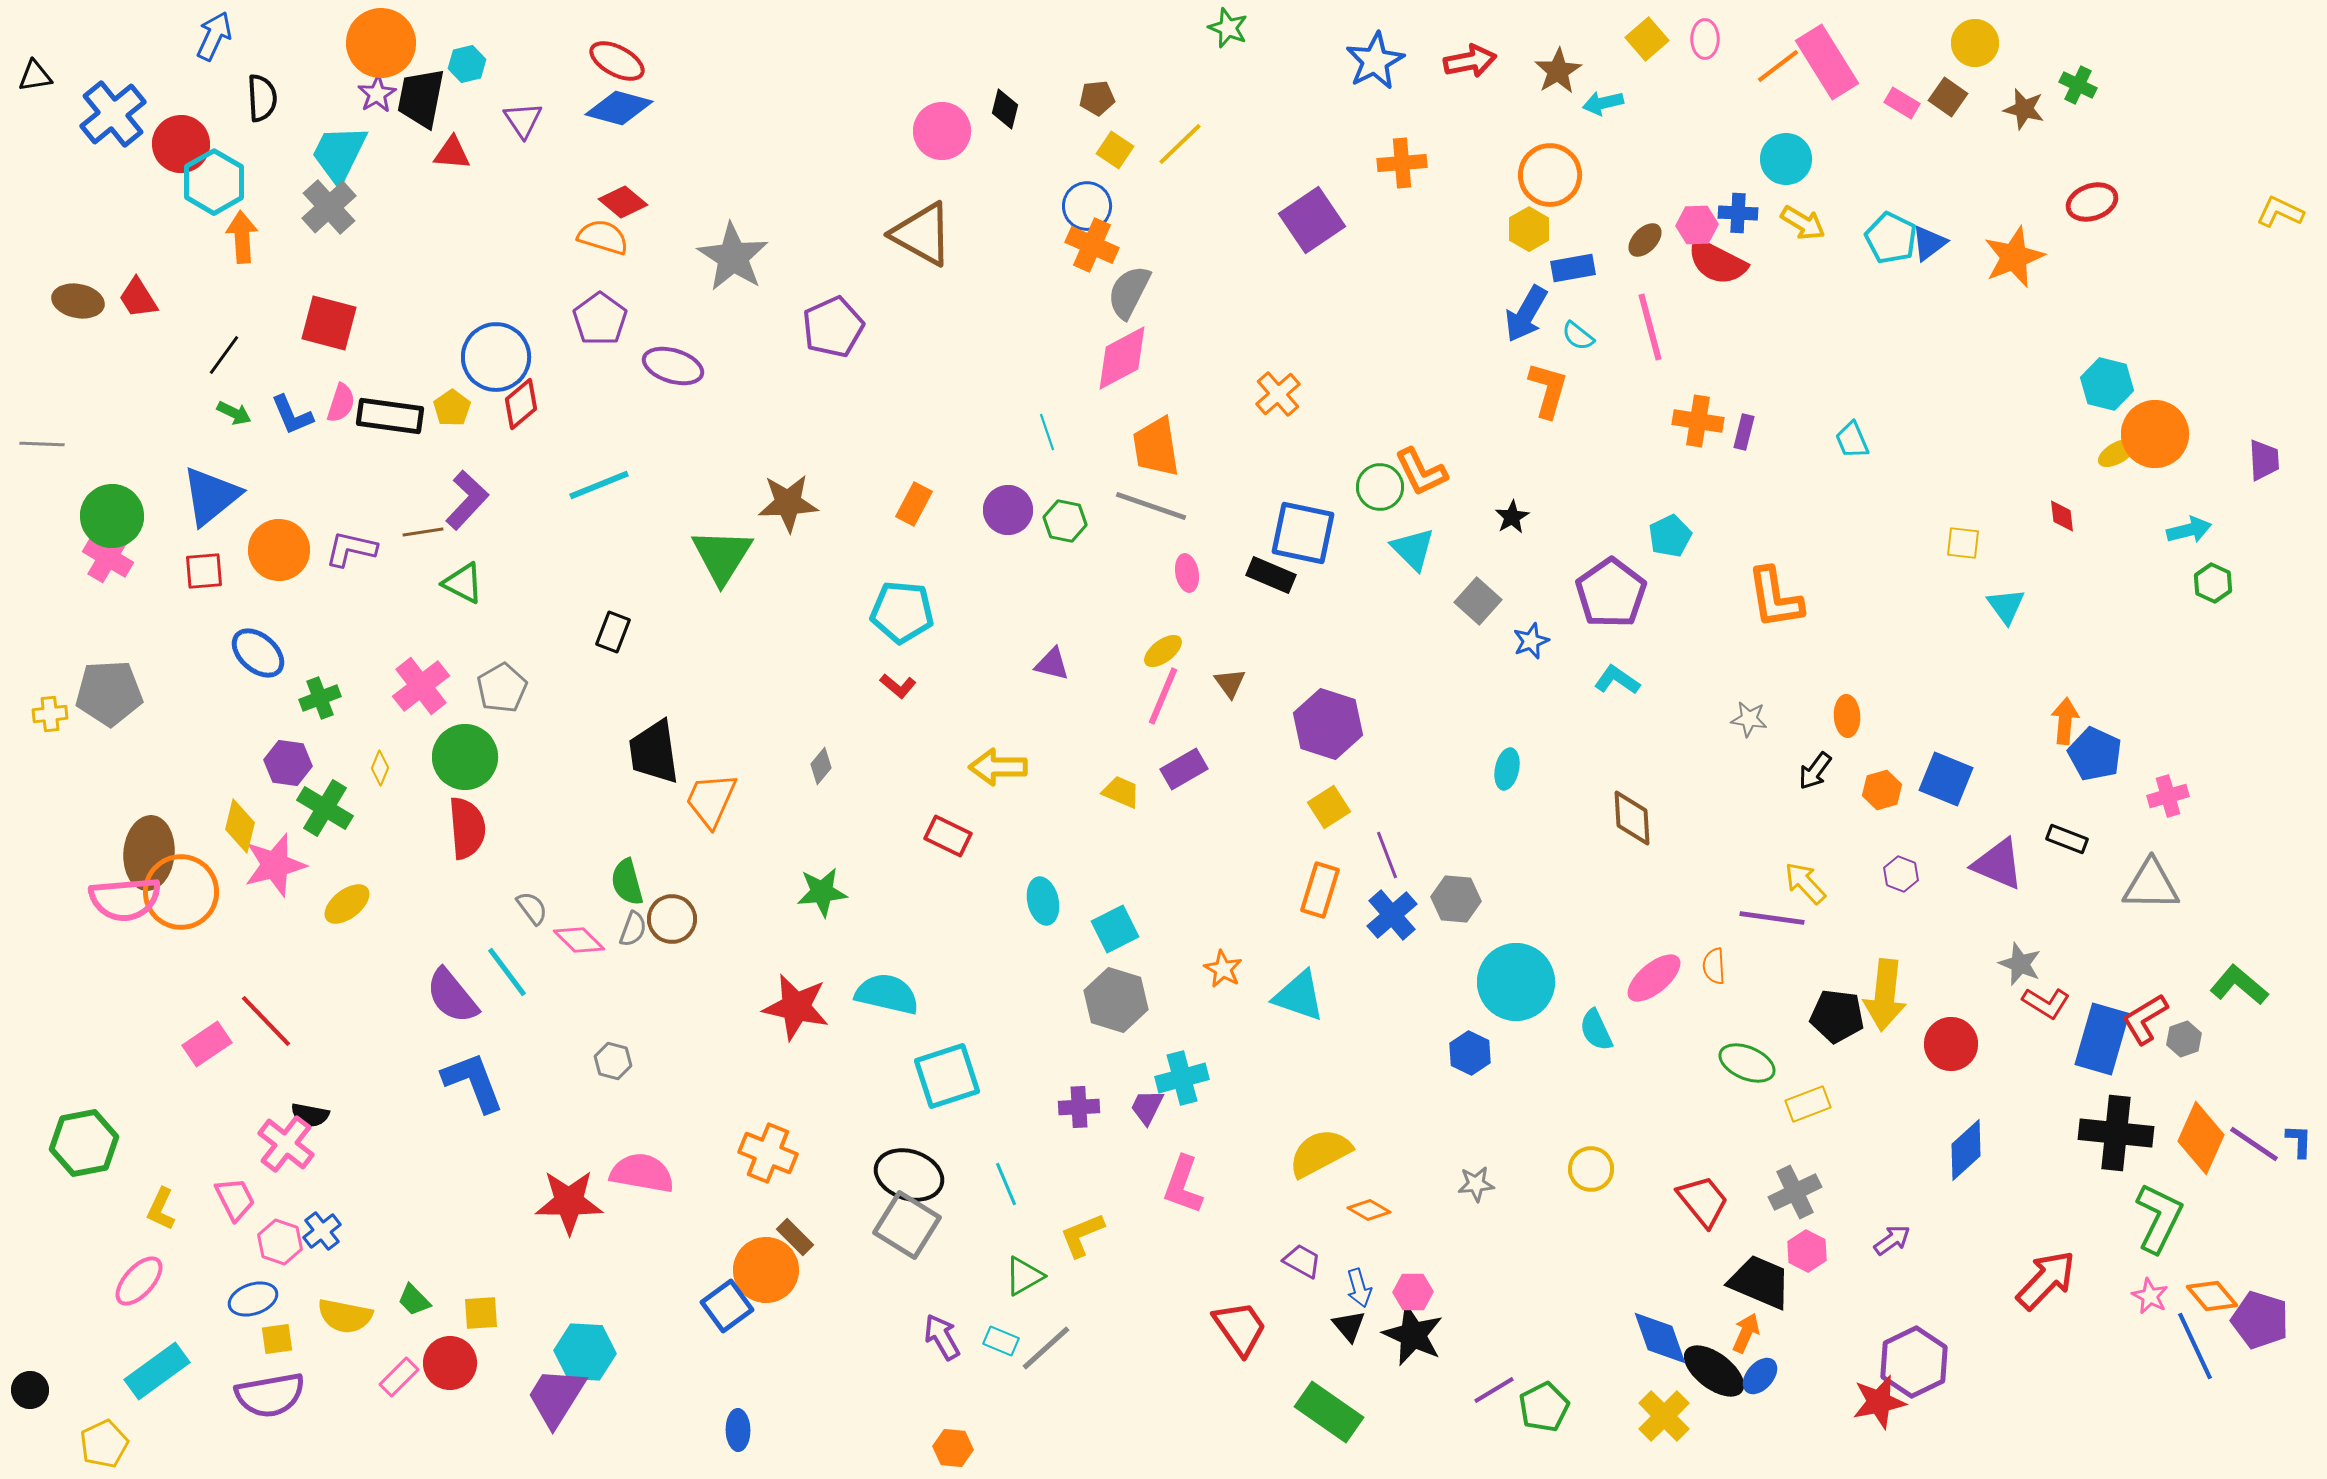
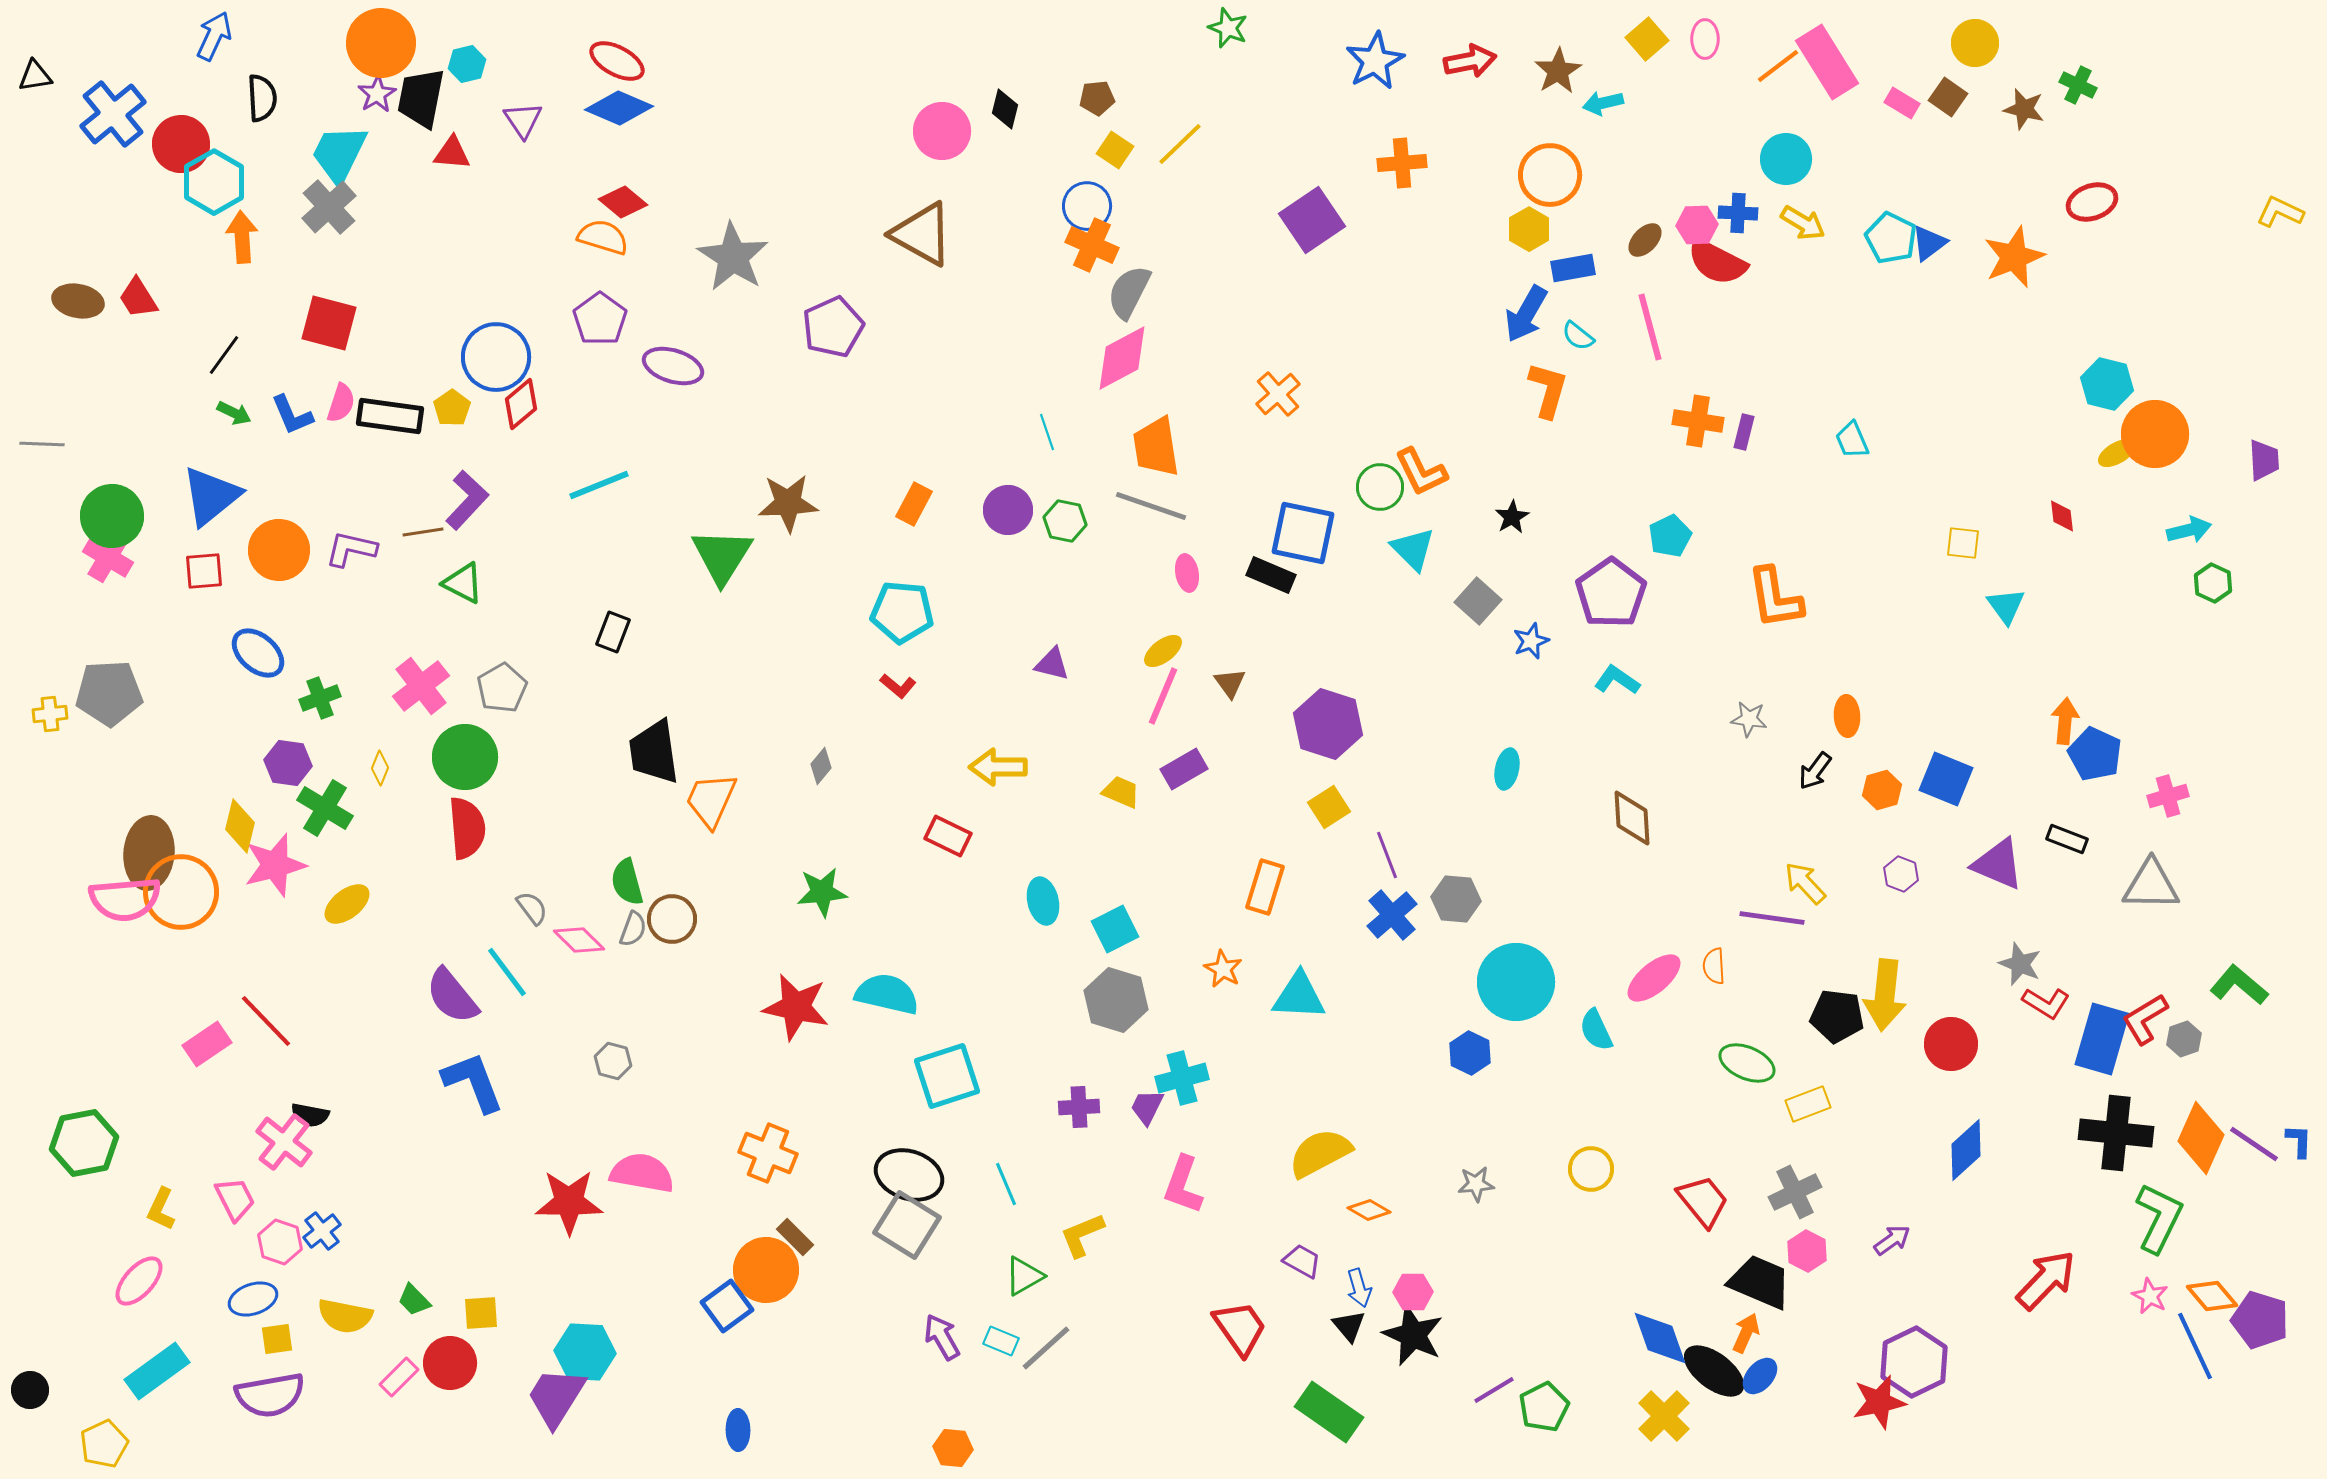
blue diamond at (619, 108): rotated 8 degrees clockwise
orange rectangle at (1320, 890): moved 55 px left, 3 px up
cyan triangle at (1299, 996): rotated 16 degrees counterclockwise
pink cross at (286, 1144): moved 2 px left, 2 px up
